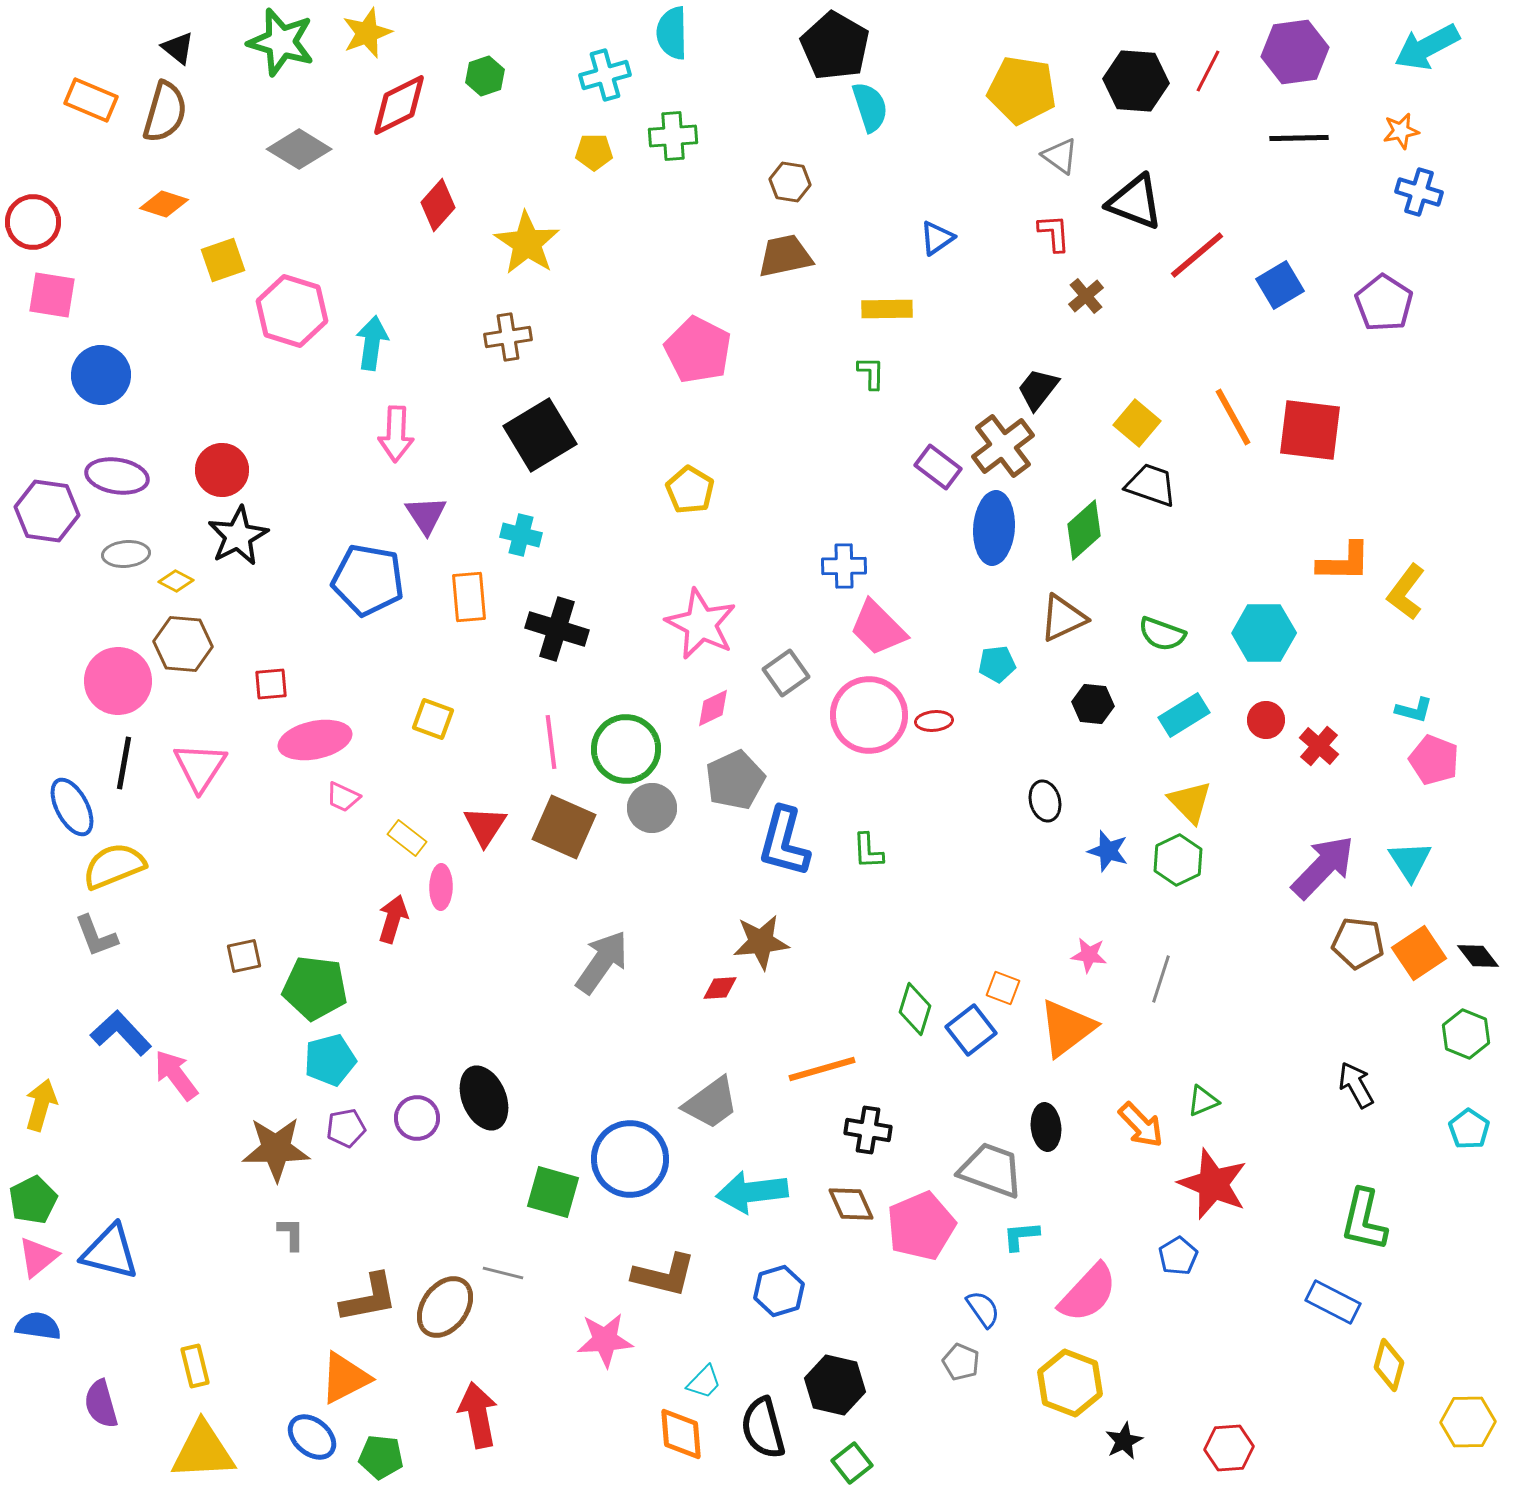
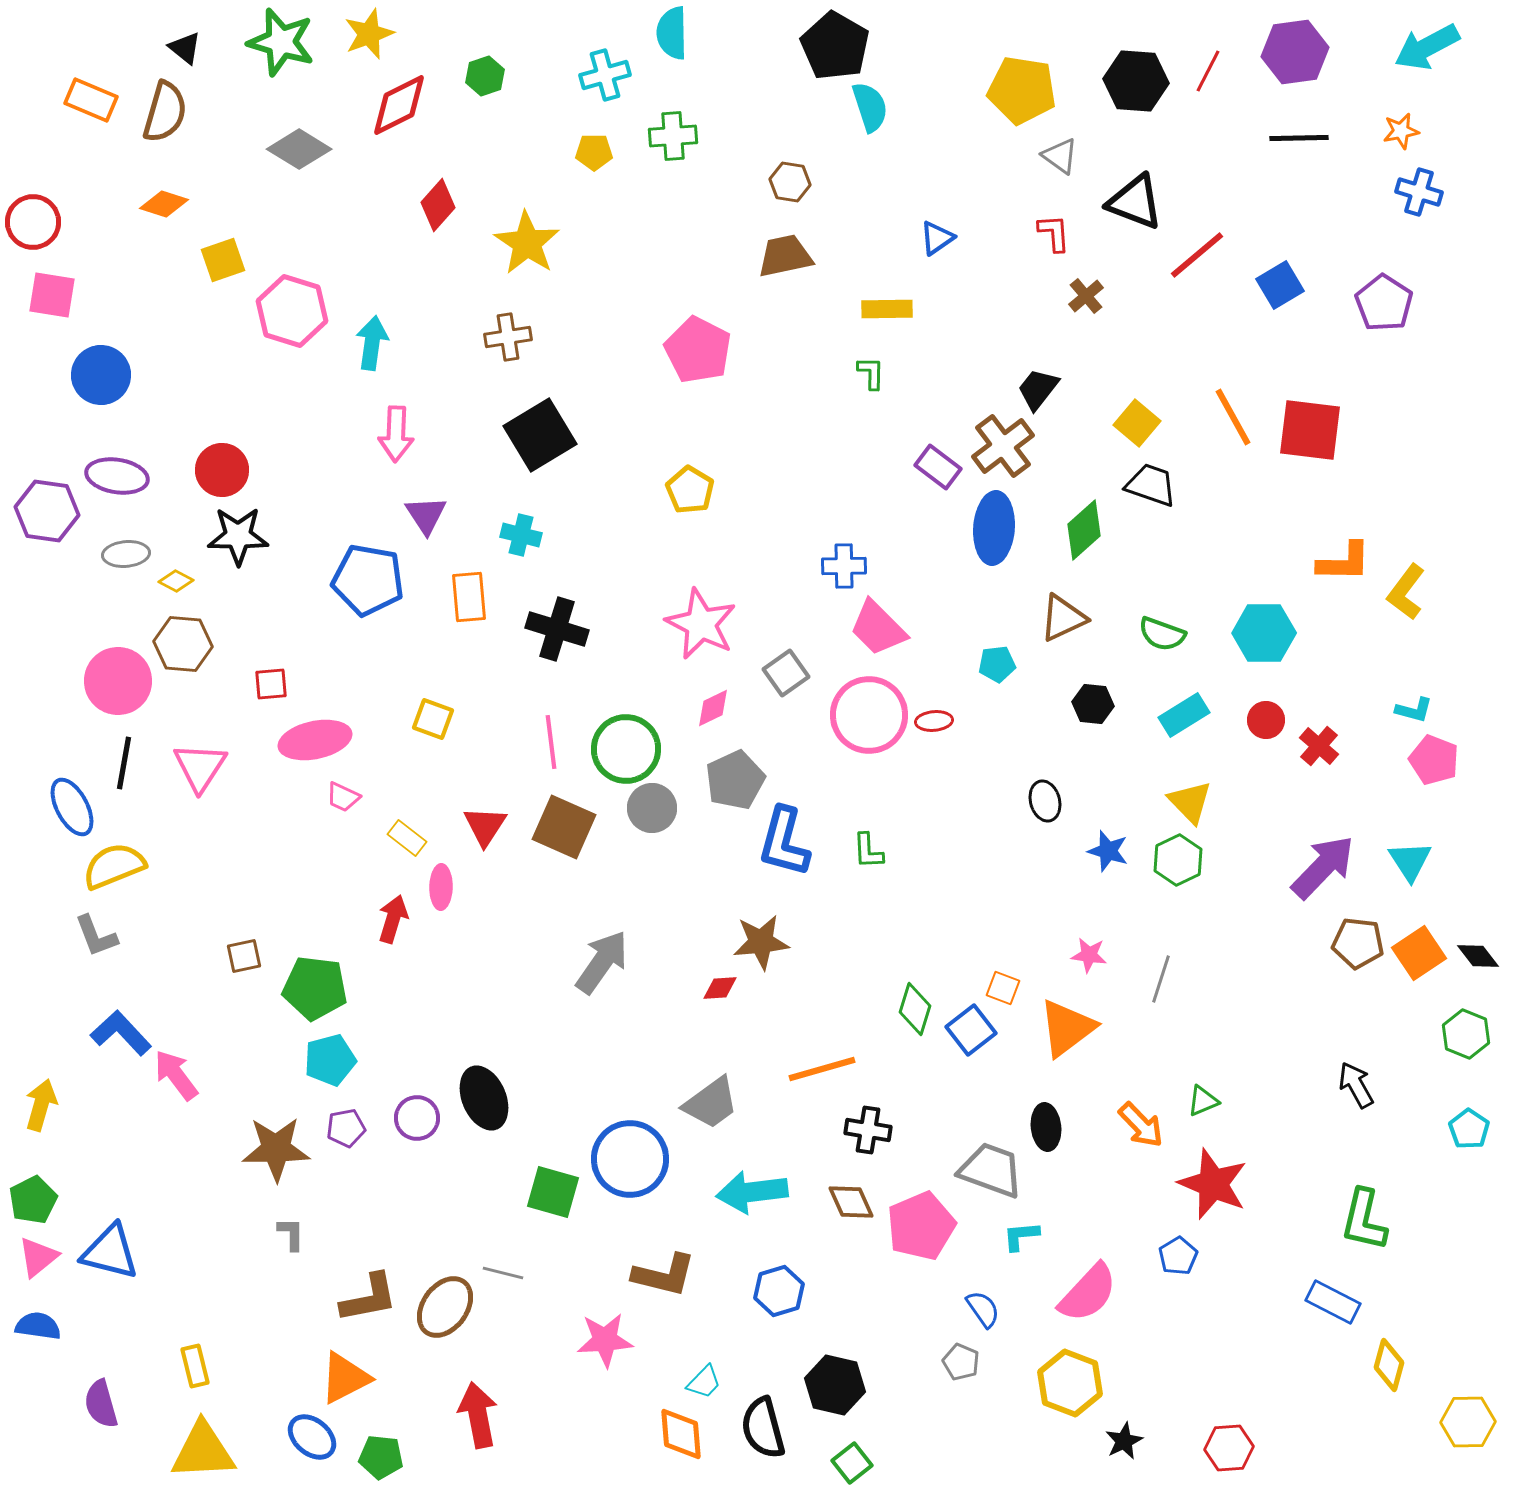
yellow star at (367, 33): moved 2 px right, 1 px down
black triangle at (178, 48): moved 7 px right
black star at (238, 536): rotated 28 degrees clockwise
brown diamond at (851, 1204): moved 2 px up
